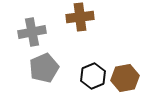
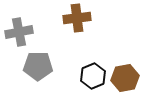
brown cross: moved 3 px left, 1 px down
gray cross: moved 13 px left
gray pentagon: moved 6 px left, 2 px up; rotated 24 degrees clockwise
